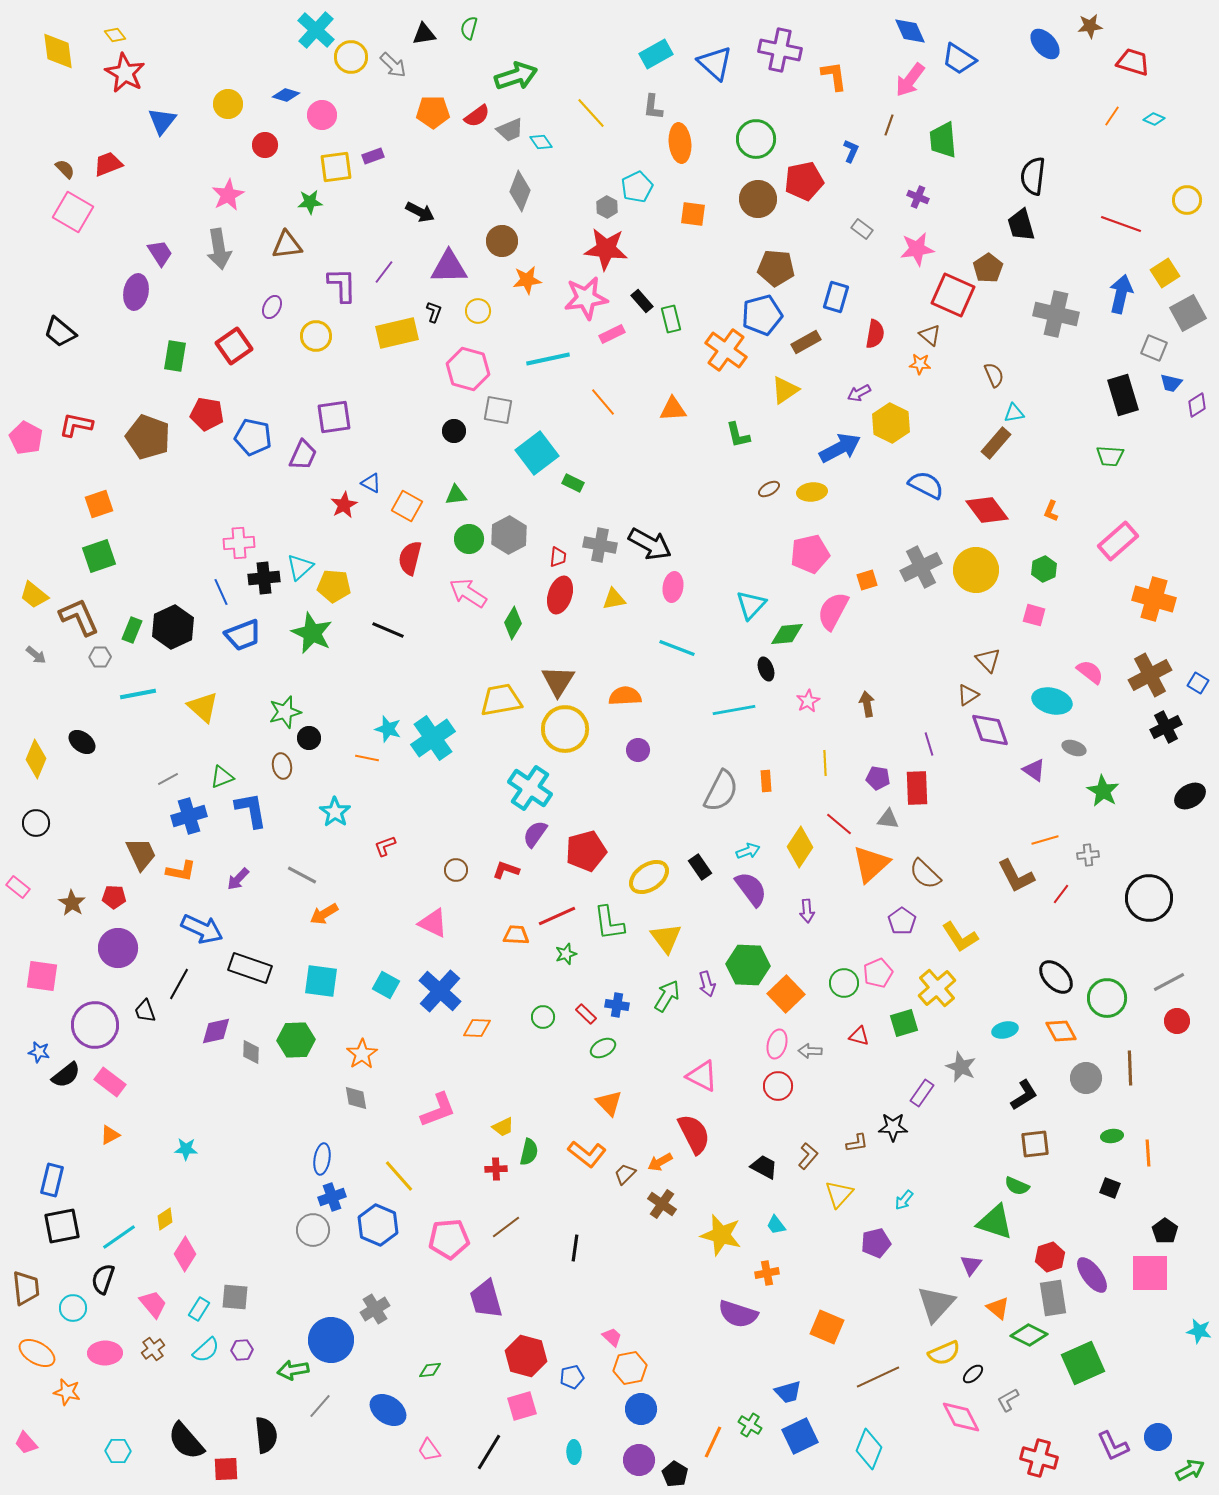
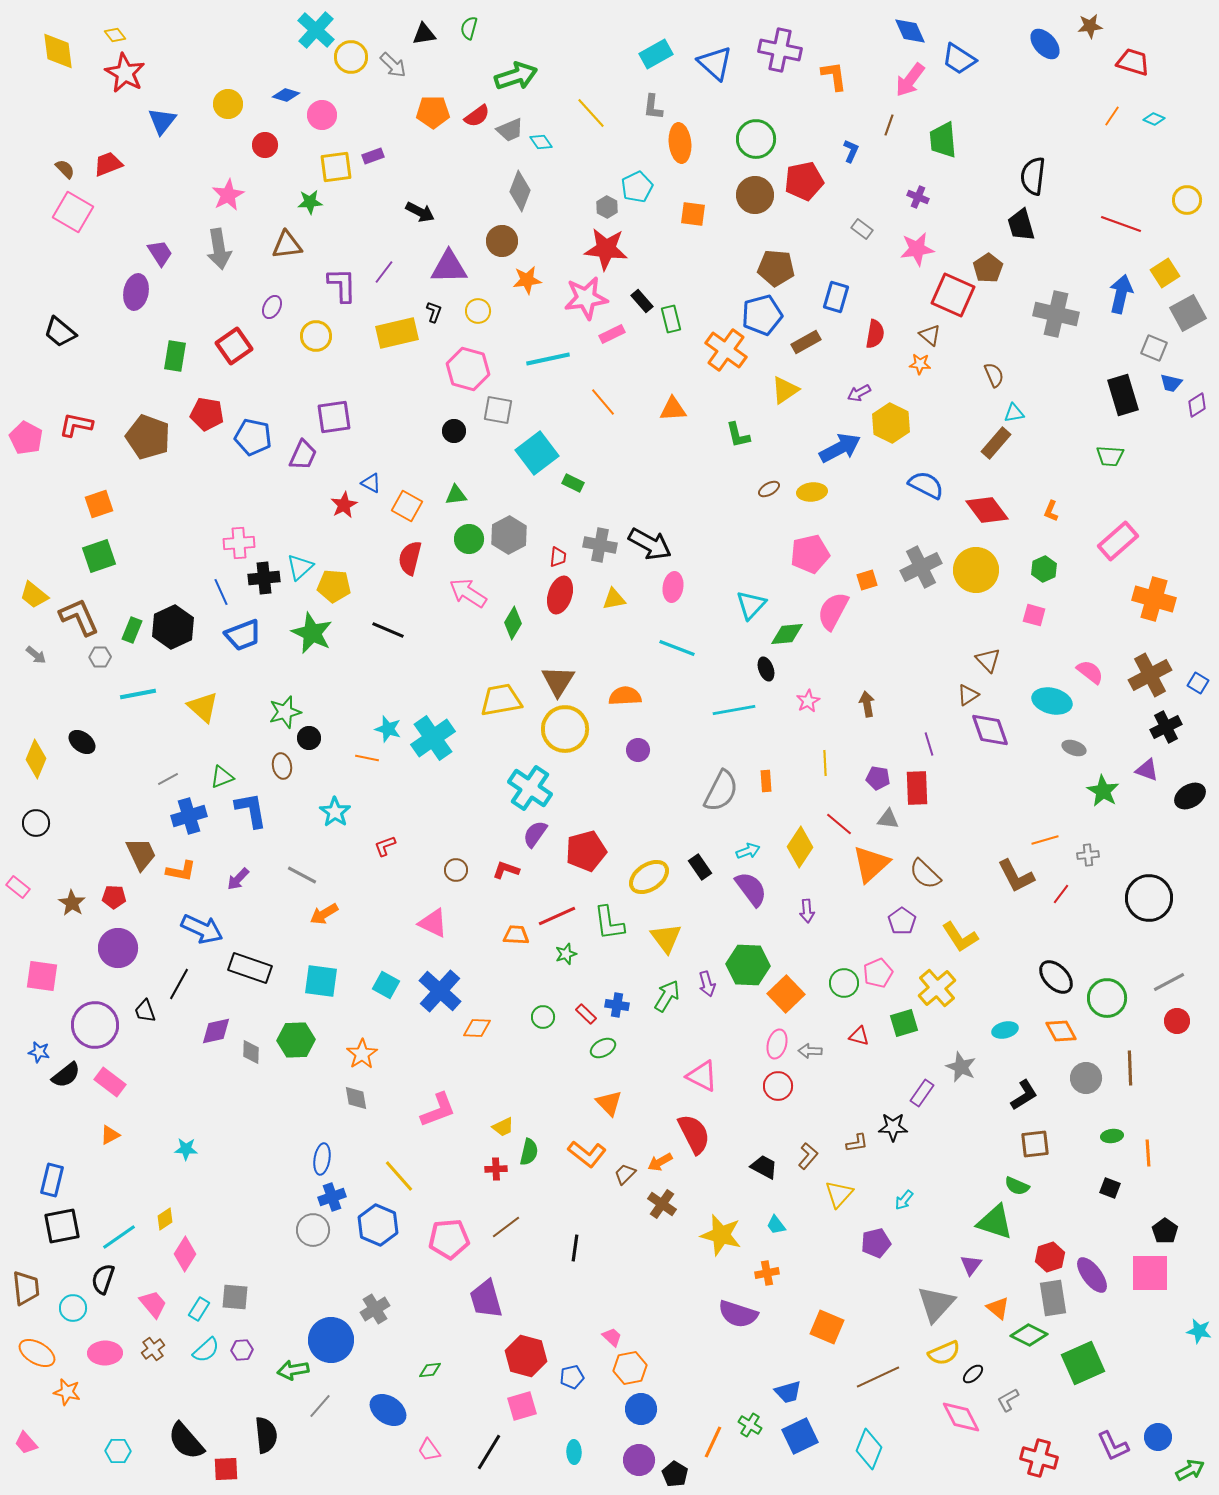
brown circle at (758, 199): moved 3 px left, 4 px up
purple triangle at (1034, 770): moved 113 px right; rotated 15 degrees counterclockwise
